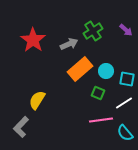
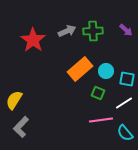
green cross: rotated 30 degrees clockwise
gray arrow: moved 2 px left, 13 px up
yellow semicircle: moved 23 px left
